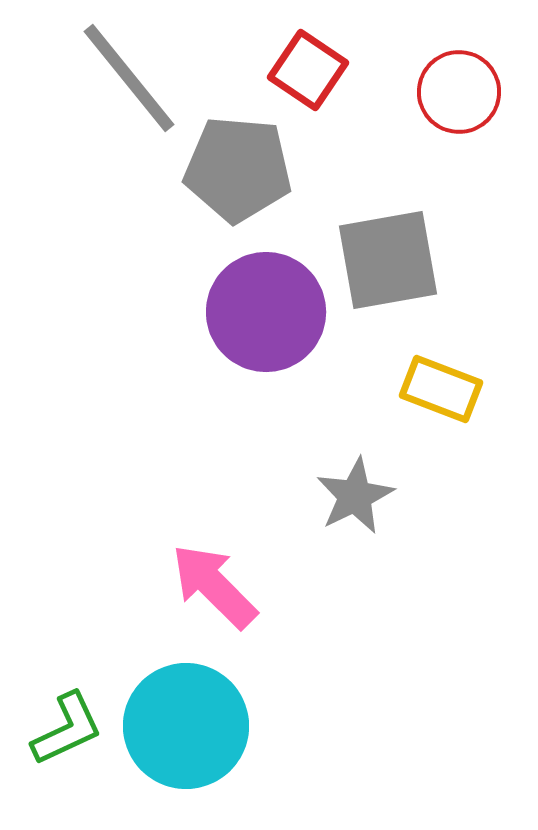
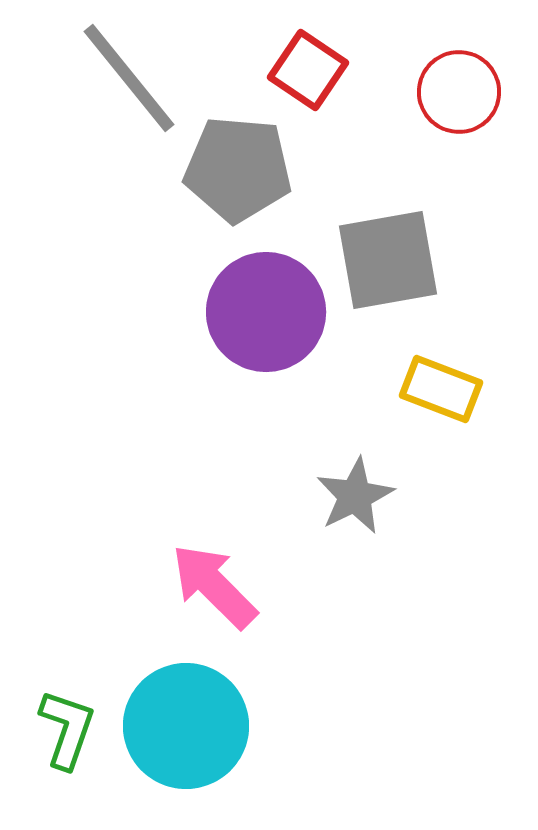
green L-shape: rotated 46 degrees counterclockwise
